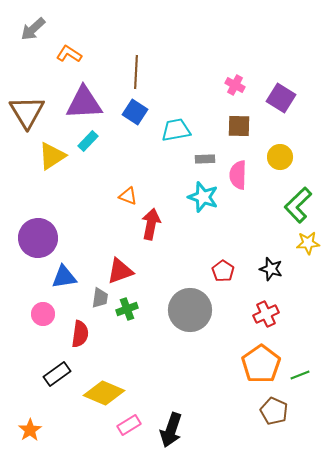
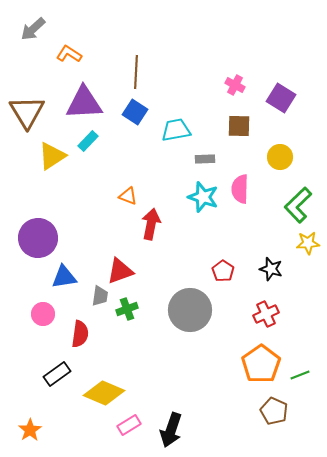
pink semicircle: moved 2 px right, 14 px down
gray trapezoid: moved 2 px up
